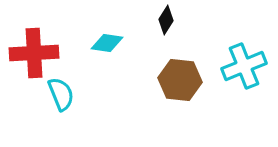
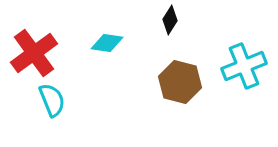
black diamond: moved 4 px right
red cross: rotated 33 degrees counterclockwise
brown hexagon: moved 2 px down; rotated 9 degrees clockwise
cyan semicircle: moved 9 px left, 6 px down
